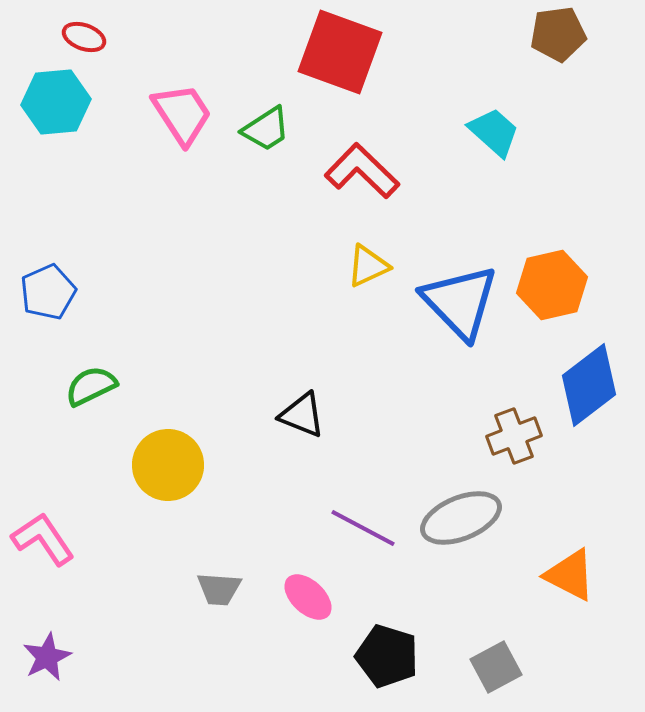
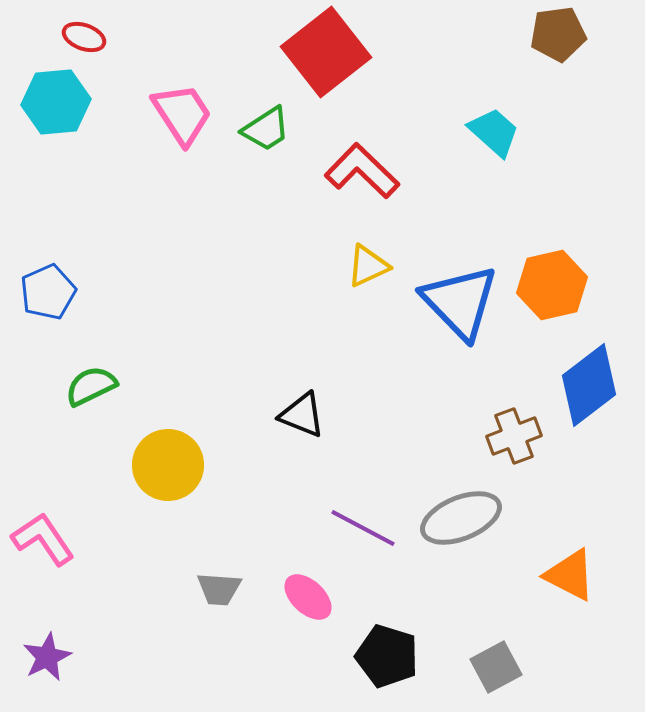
red square: moved 14 px left; rotated 32 degrees clockwise
